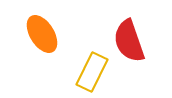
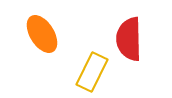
red semicircle: moved 2 px up; rotated 18 degrees clockwise
